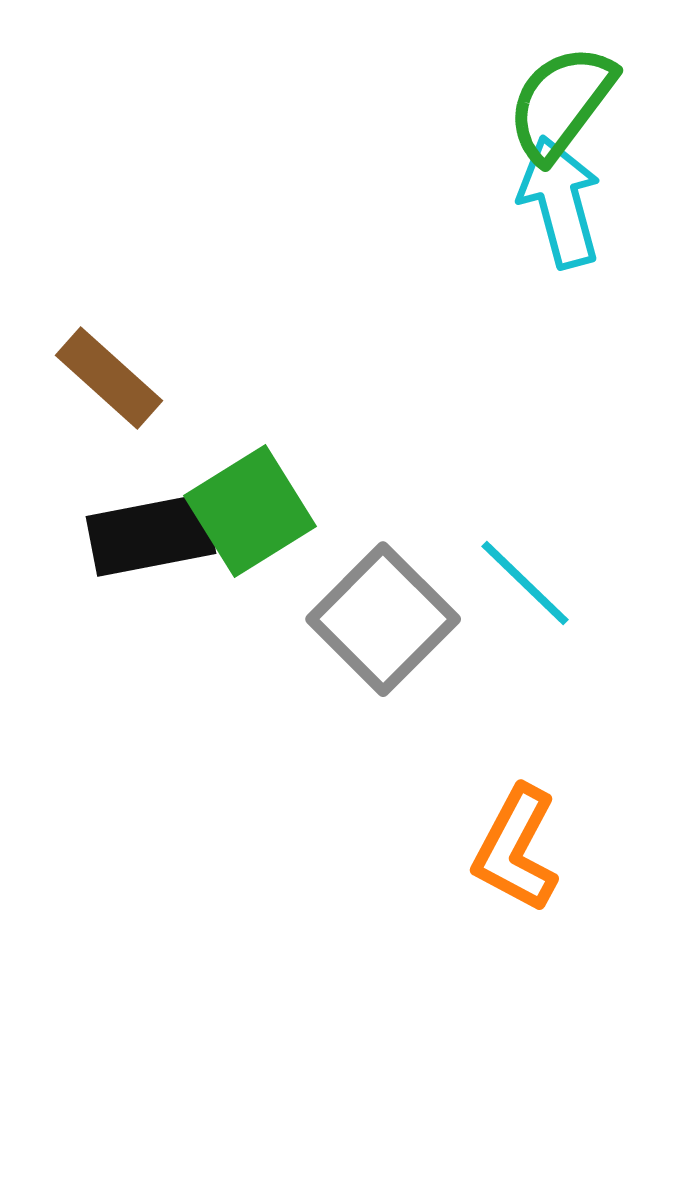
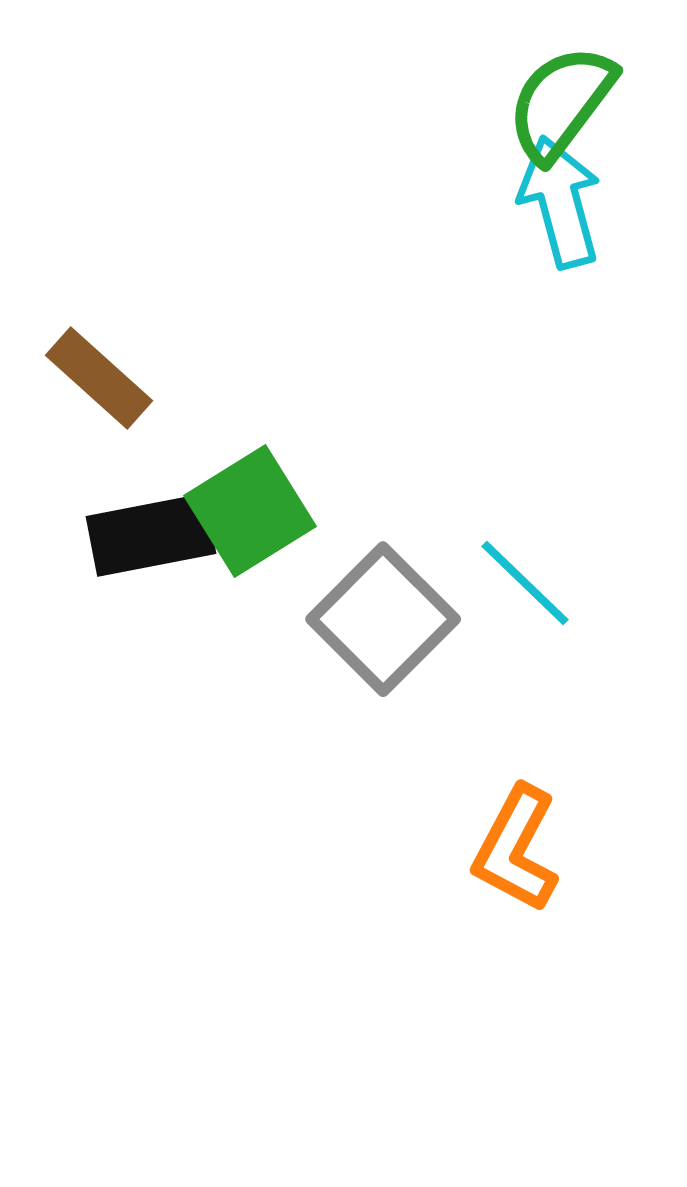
brown rectangle: moved 10 px left
